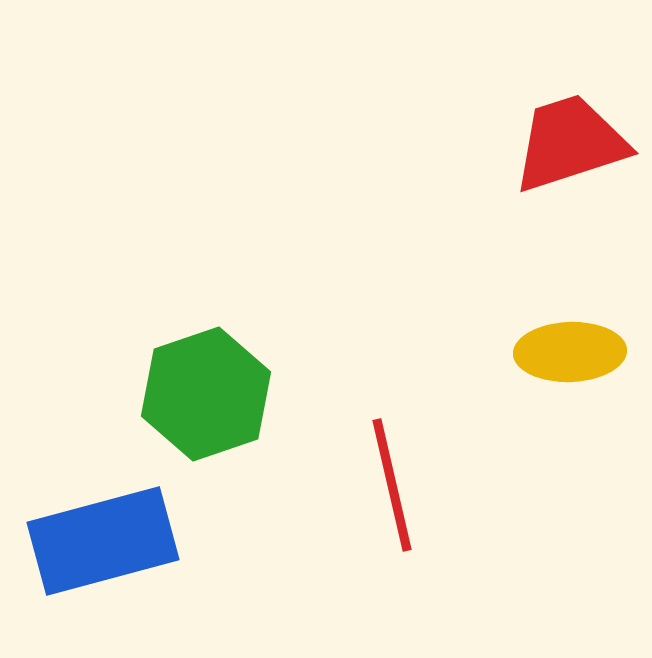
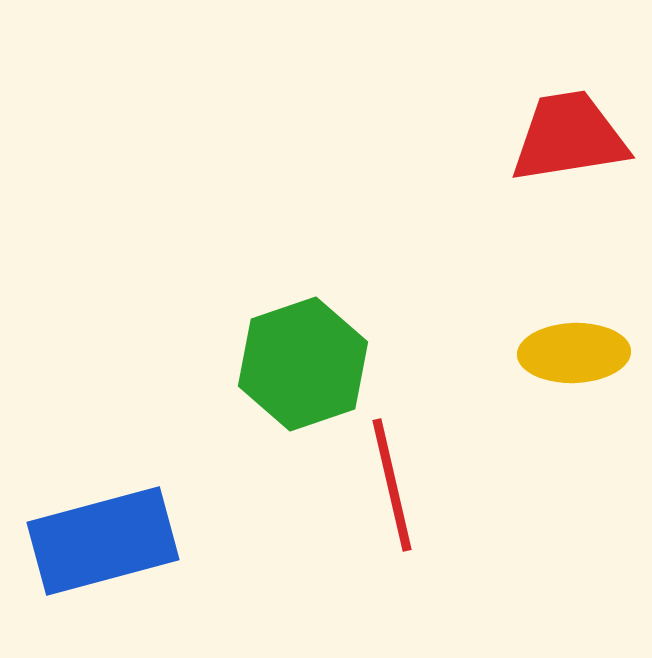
red trapezoid: moved 1 px left, 6 px up; rotated 9 degrees clockwise
yellow ellipse: moved 4 px right, 1 px down
green hexagon: moved 97 px right, 30 px up
